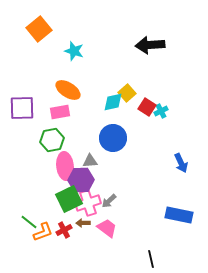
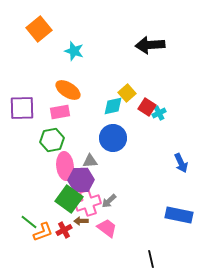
cyan diamond: moved 4 px down
cyan cross: moved 2 px left, 2 px down
green square: rotated 28 degrees counterclockwise
brown arrow: moved 2 px left, 2 px up
